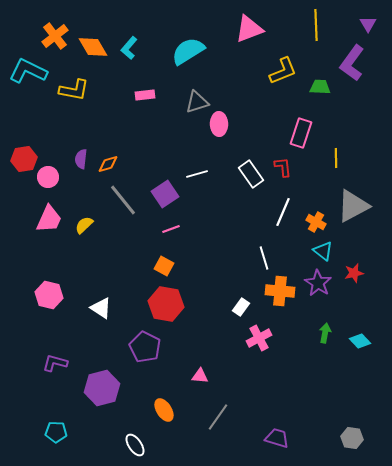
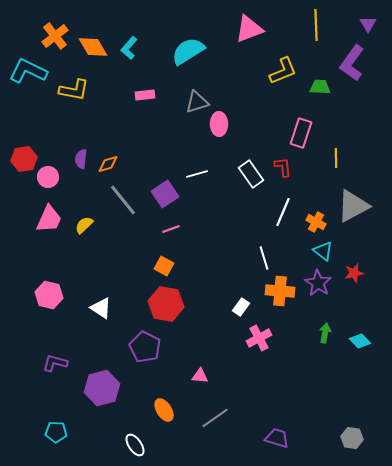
gray line at (218, 417): moved 3 px left, 1 px down; rotated 20 degrees clockwise
